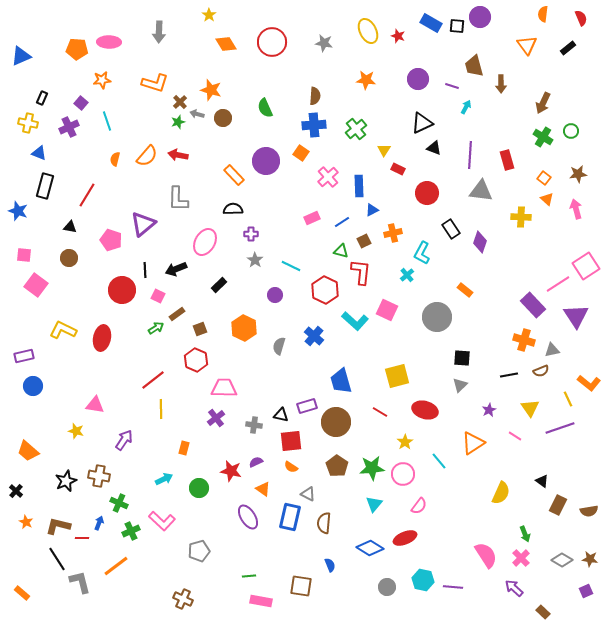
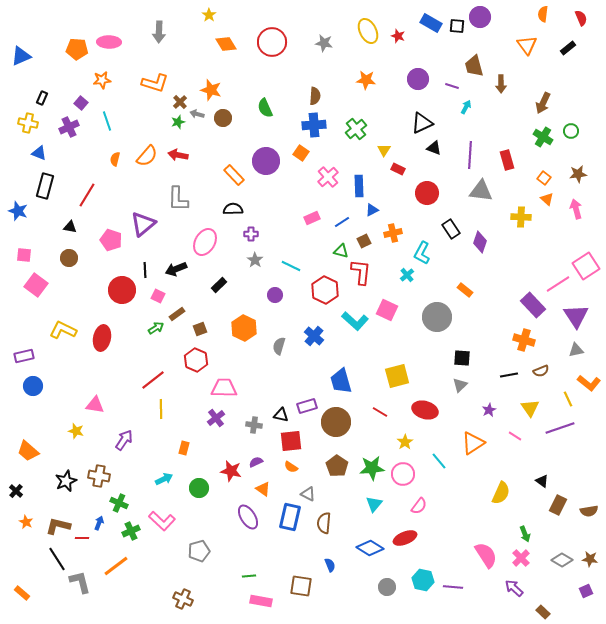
gray triangle at (552, 350): moved 24 px right
